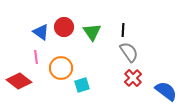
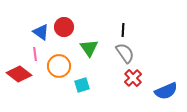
green triangle: moved 3 px left, 16 px down
gray semicircle: moved 4 px left, 1 px down
pink line: moved 1 px left, 3 px up
orange circle: moved 2 px left, 2 px up
red diamond: moved 7 px up
blue semicircle: rotated 120 degrees clockwise
